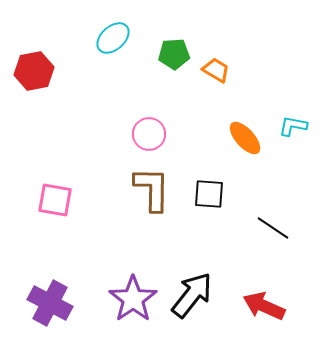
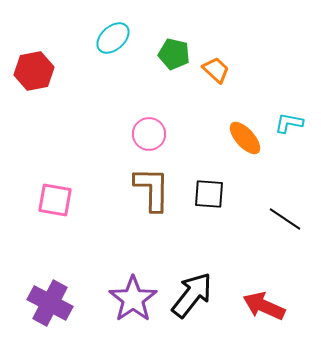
green pentagon: rotated 16 degrees clockwise
orange trapezoid: rotated 12 degrees clockwise
cyan L-shape: moved 4 px left, 3 px up
black line: moved 12 px right, 9 px up
